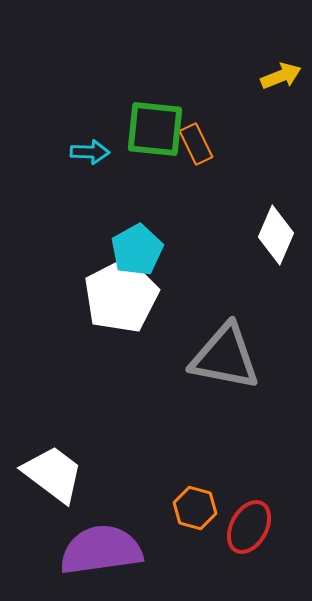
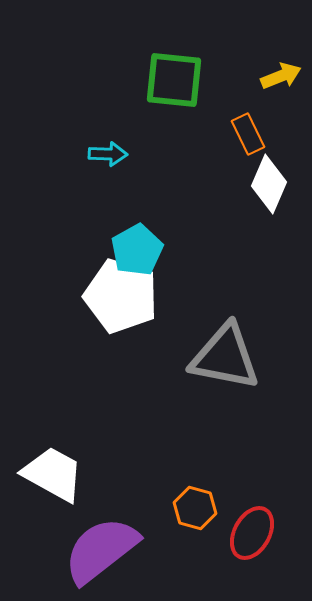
green square: moved 19 px right, 49 px up
orange rectangle: moved 52 px right, 10 px up
cyan arrow: moved 18 px right, 2 px down
white diamond: moved 7 px left, 51 px up
white pentagon: rotated 28 degrees counterclockwise
white trapezoid: rotated 8 degrees counterclockwise
red ellipse: moved 3 px right, 6 px down
purple semicircle: rotated 30 degrees counterclockwise
